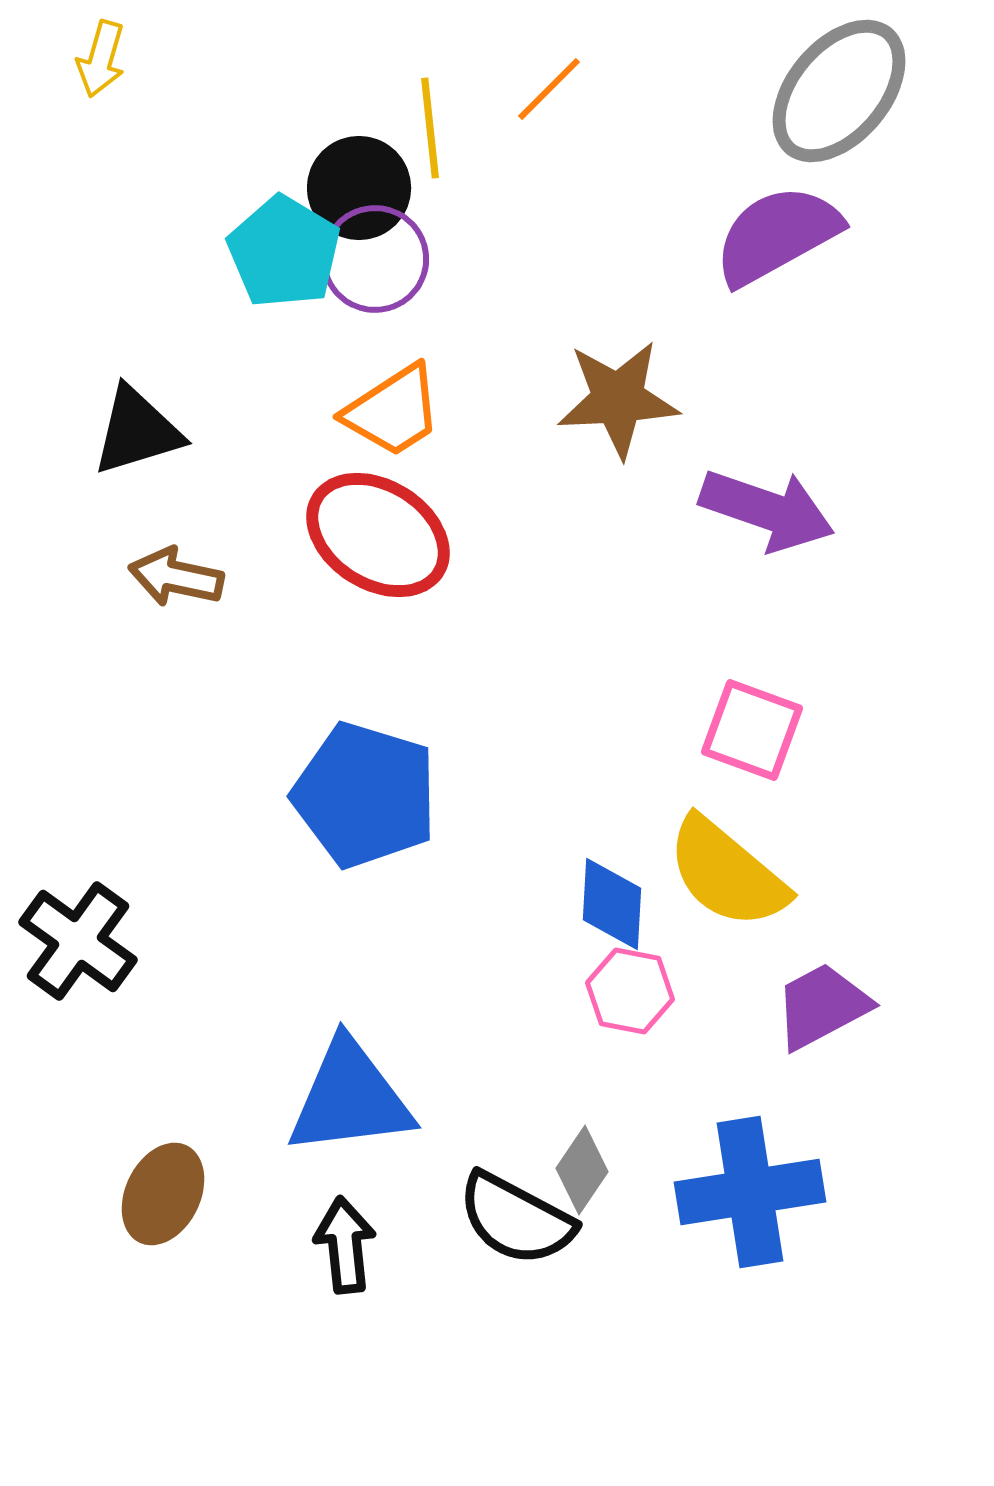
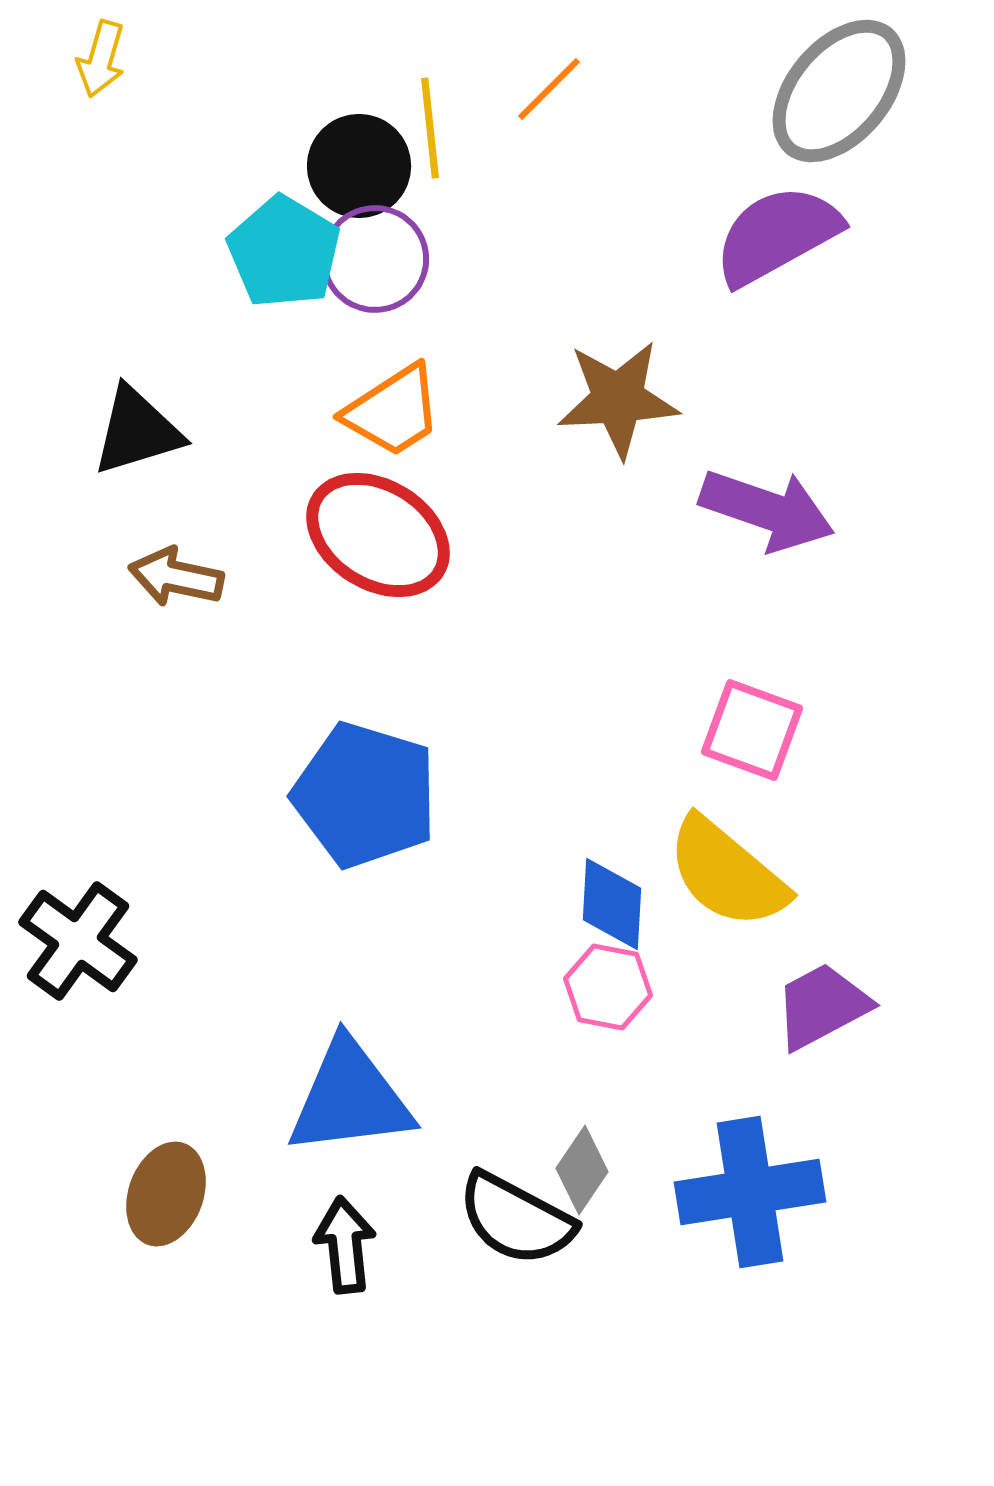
black circle: moved 22 px up
pink hexagon: moved 22 px left, 4 px up
brown ellipse: moved 3 px right; rotated 6 degrees counterclockwise
